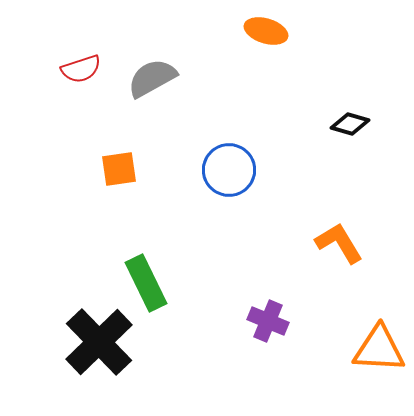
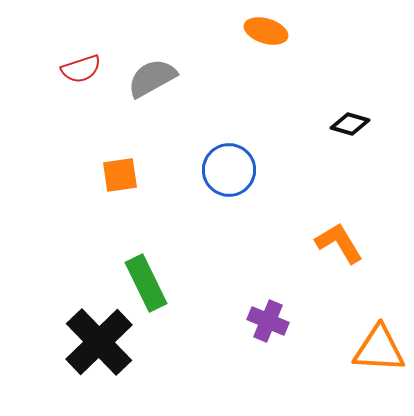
orange square: moved 1 px right, 6 px down
